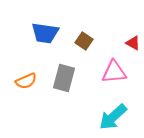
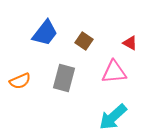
blue trapezoid: rotated 60 degrees counterclockwise
red triangle: moved 3 px left
orange semicircle: moved 6 px left
